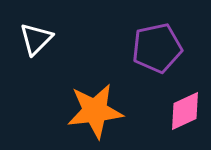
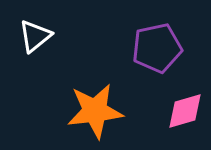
white triangle: moved 1 px left, 3 px up; rotated 6 degrees clockwise
pink diamond: rotated 9 degrees clockwise
